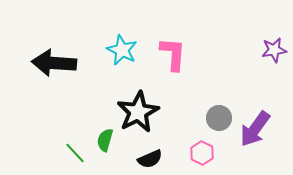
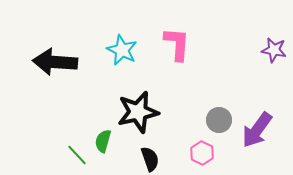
purple star: rotated 20 degrees clockwise
pink L-shape: moved 4 px right, 10 px up
black arrow: moved 1 px right, 1 px up
black star: rotated 15 degrees clockwise
gray circle: moved 2 px down
purple arrow: moved 2 px right, 1 px down
green semicircle: moved 2 px left, 1 px down
green line: moved 2 px right, 2 px down
black semicircle: rotated 85 degrees counterclockwise
